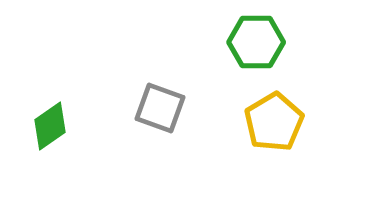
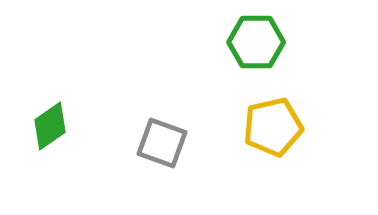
gray square: moved 2 px right, 35 px down
yellow pentagon: moved 1 px left, 5 px down; rotated 18 degrees clockwise
